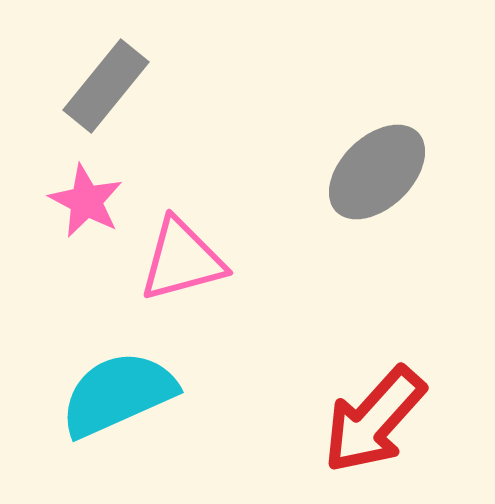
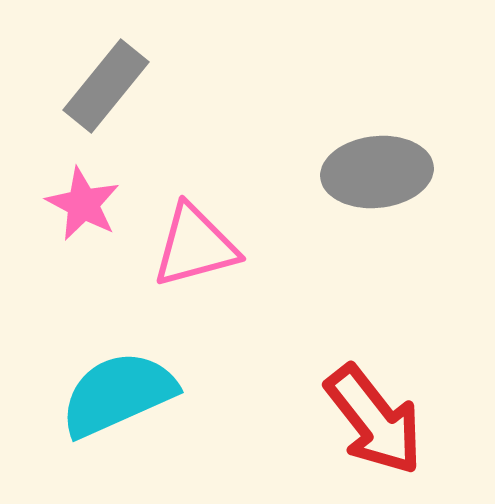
gray ellipse: rotated 38 degrees clockwise
pink star: moved 3 px left, 3 px down
pink triangle: moved 13 px right, 14 px up
red arrow: rotated 80 degrees counterclockwise
